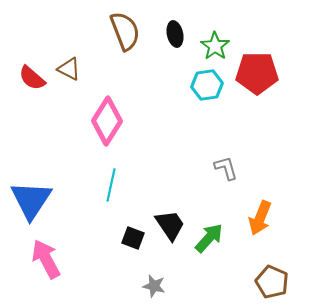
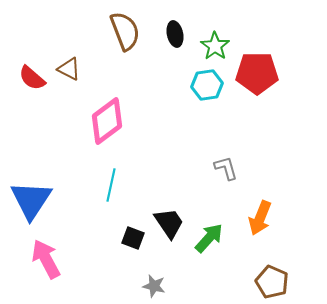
pink diamond: rotated 21 degrees clockwise
black trapezoid: moved 1 px left, 2 px up
